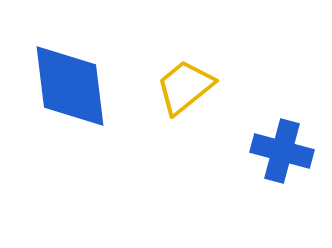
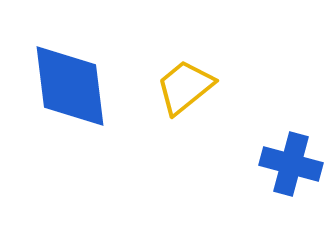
blue cross: moved 9 px right, 13 px down
